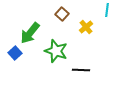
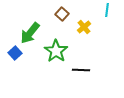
yellow cross: moved 2 px left
green star: rotated 15 degrees clockwise
